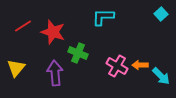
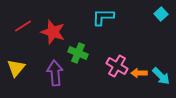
orange arrow: moved 1 px left, 8 px down
